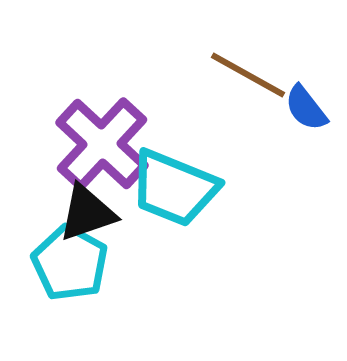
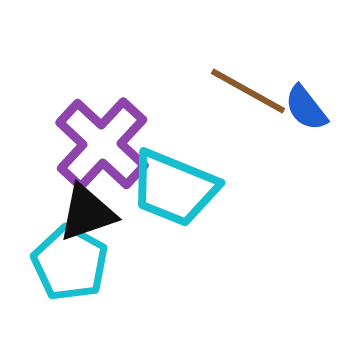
brown line: moved 16 px down
